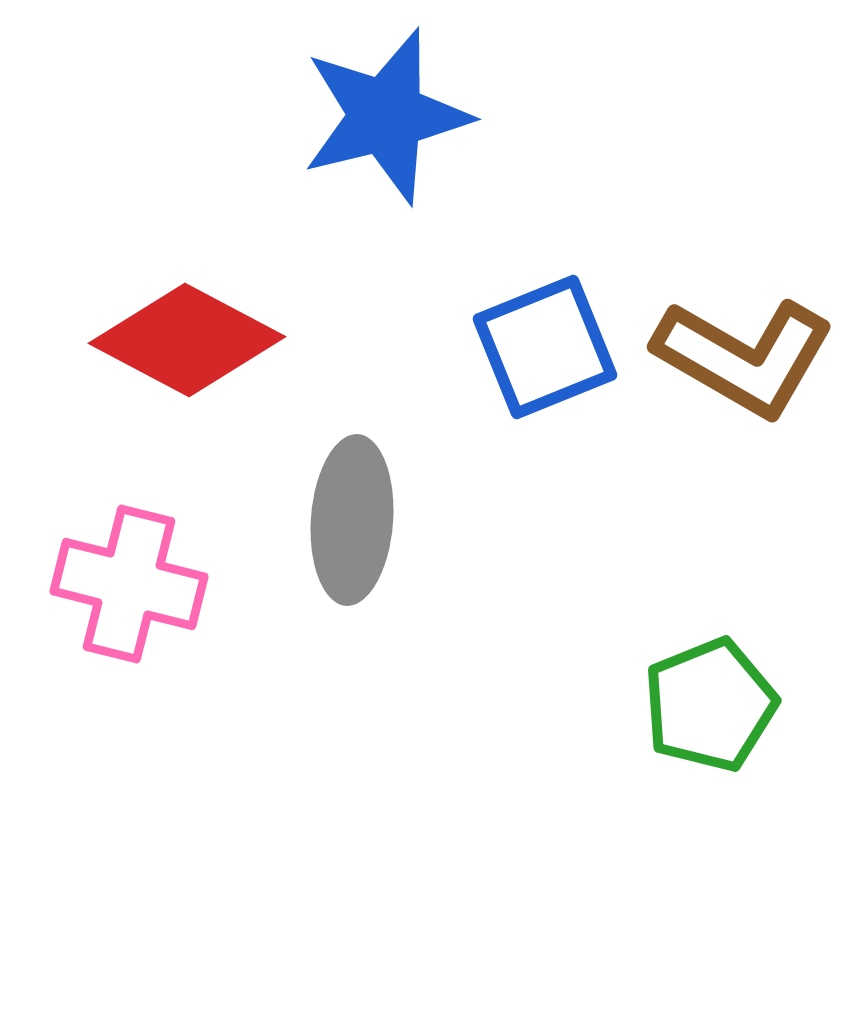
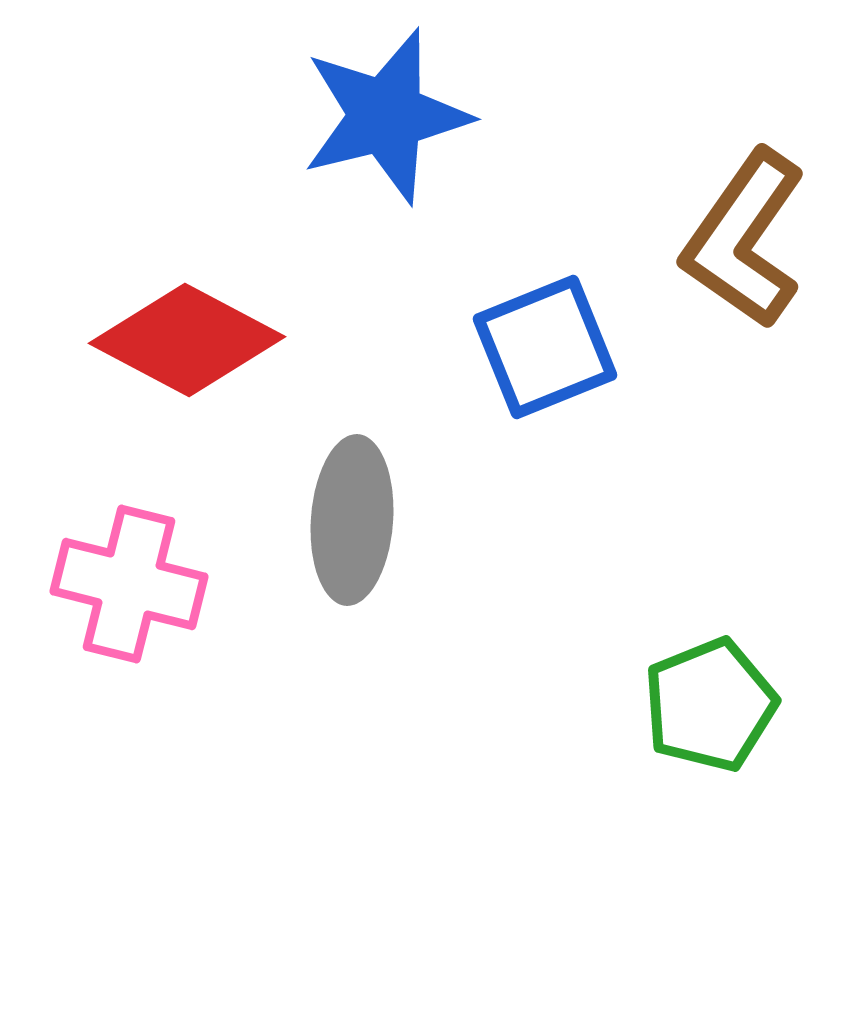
brown L-shape: moved 118 px up; rotated 95 degrees clockwise
